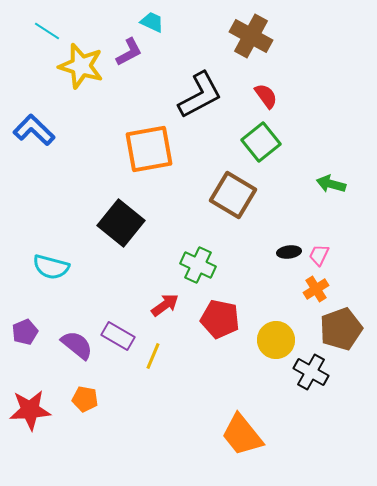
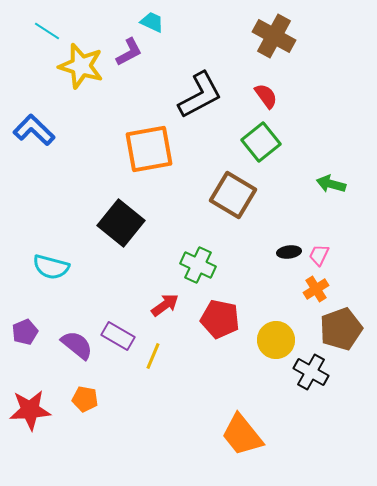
brown cross: moved 23 px right
